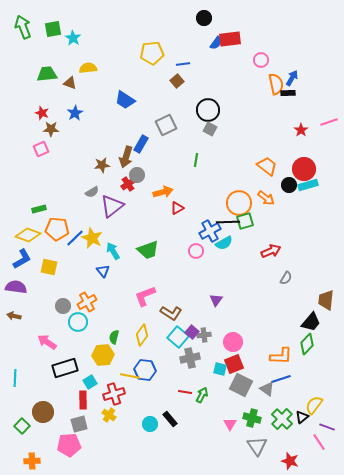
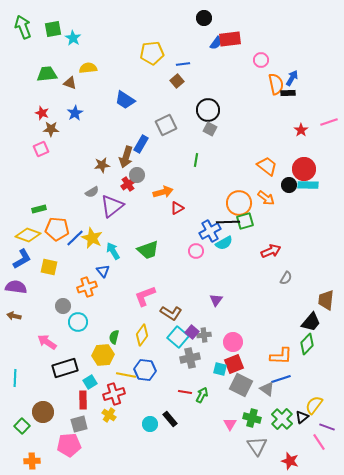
cyan rectangle at (308, 185): rotated 18 degrees clockwise
orange cross at (87, 302): moved 15 px up; rotated 12 degrees clockwise
yellow line at (130, 376): moved 4 px left, 1 px up
